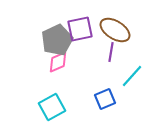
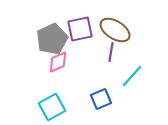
gray pentagon: moved 5 px left, 1 px up
blue square: moved 4 px left
